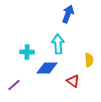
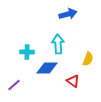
blue arrow: rotated 54 degrees clockwise
yellow semicircle: moved 1 px left, 1 px up; rotated 24 degrees clockwise
